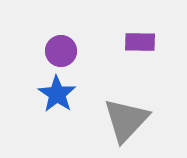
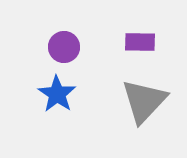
purple circle: moved 3 px right, 4 px up
gray triangle: moved 18 px right, 19 px up
